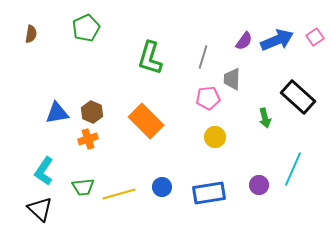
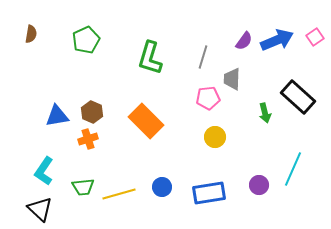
green pentagon: moved 12 px down
blue triangle: moved 3 px down
green arrow: moved 5 px up
